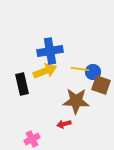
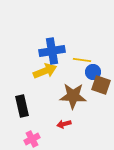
blue cross: moved 2 px right
yellow line: moved 2 px right, 9 px up
black rectangle: moved 22 px down
brown star: moved 3 px left, 5 px up
